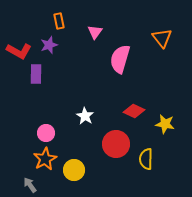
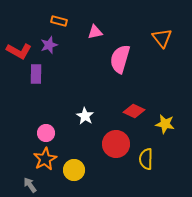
orange rectangle: rotated 63 degrees counterclockwise
pink triangle: rotated 42 degrees clockwise
